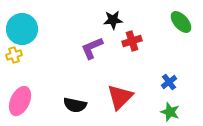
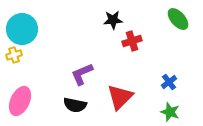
green ellipse: moved 3 px left, 3 px up
purple L-shape: moved 10 px left, 26 px down
